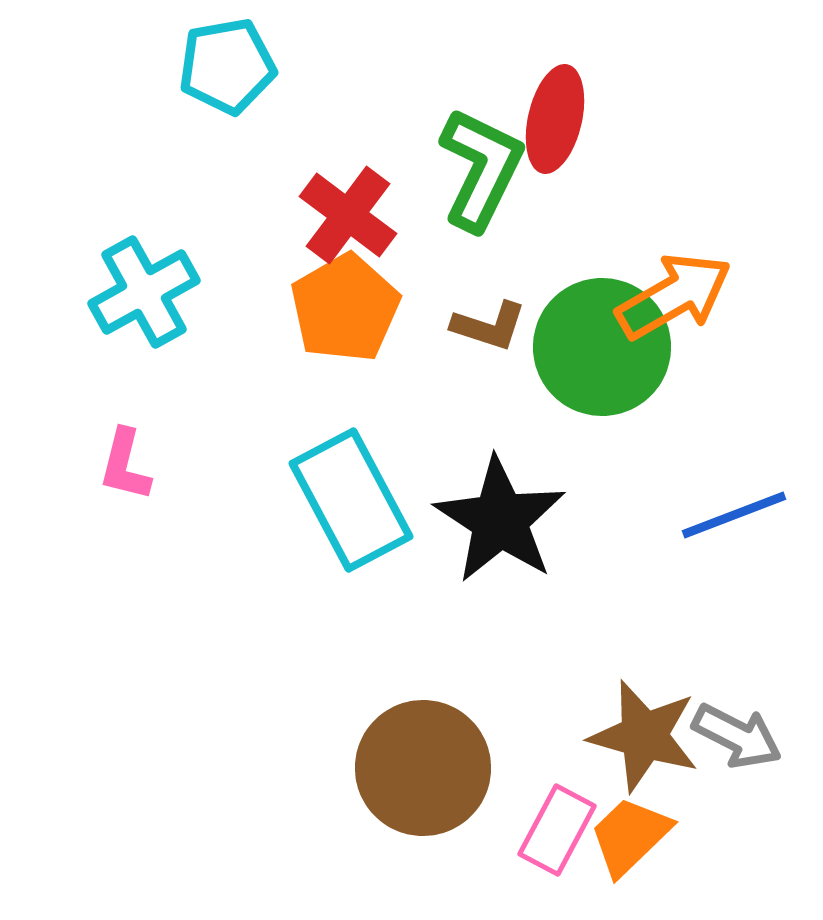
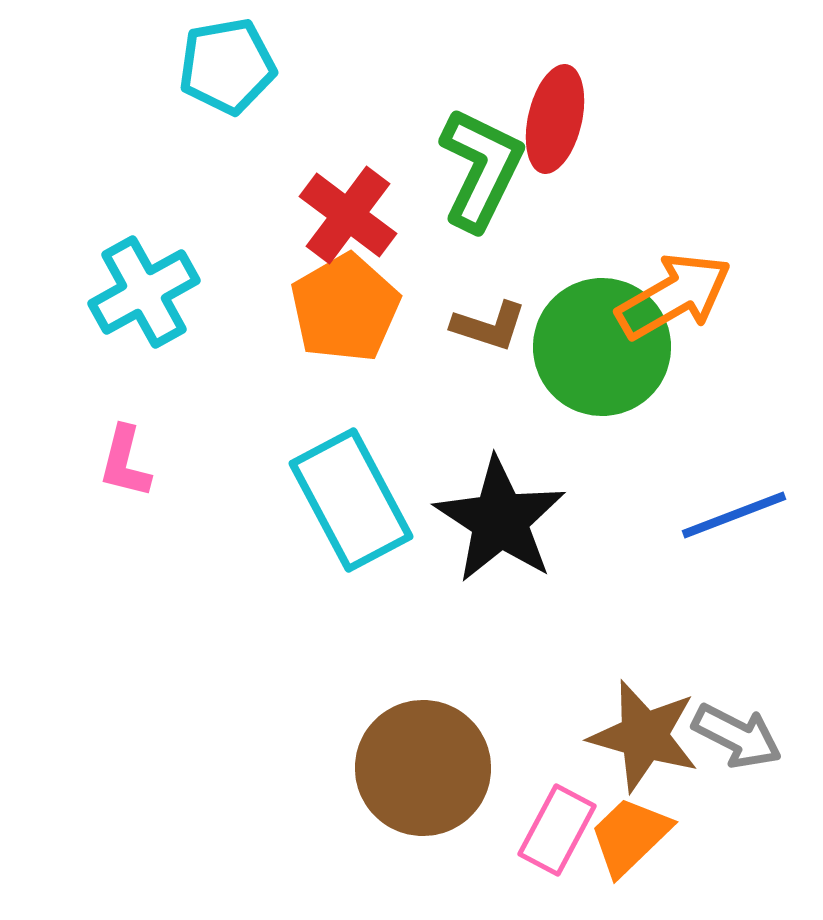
pink L-shape: moved 3 px up
